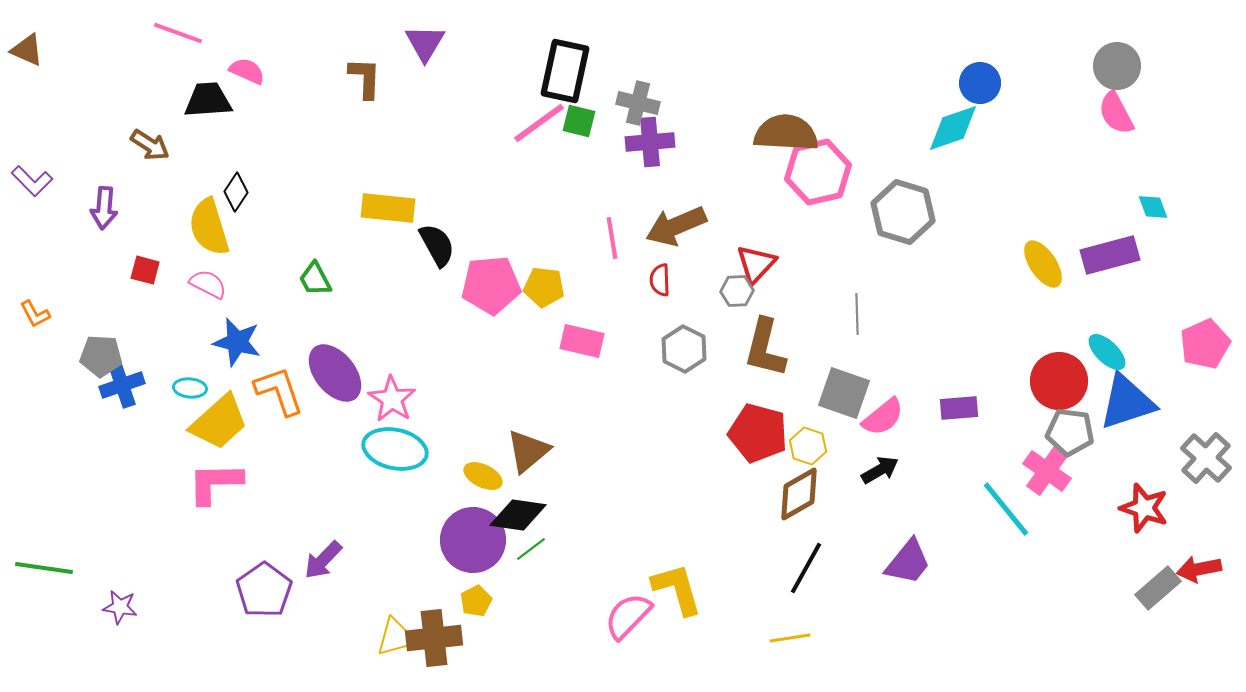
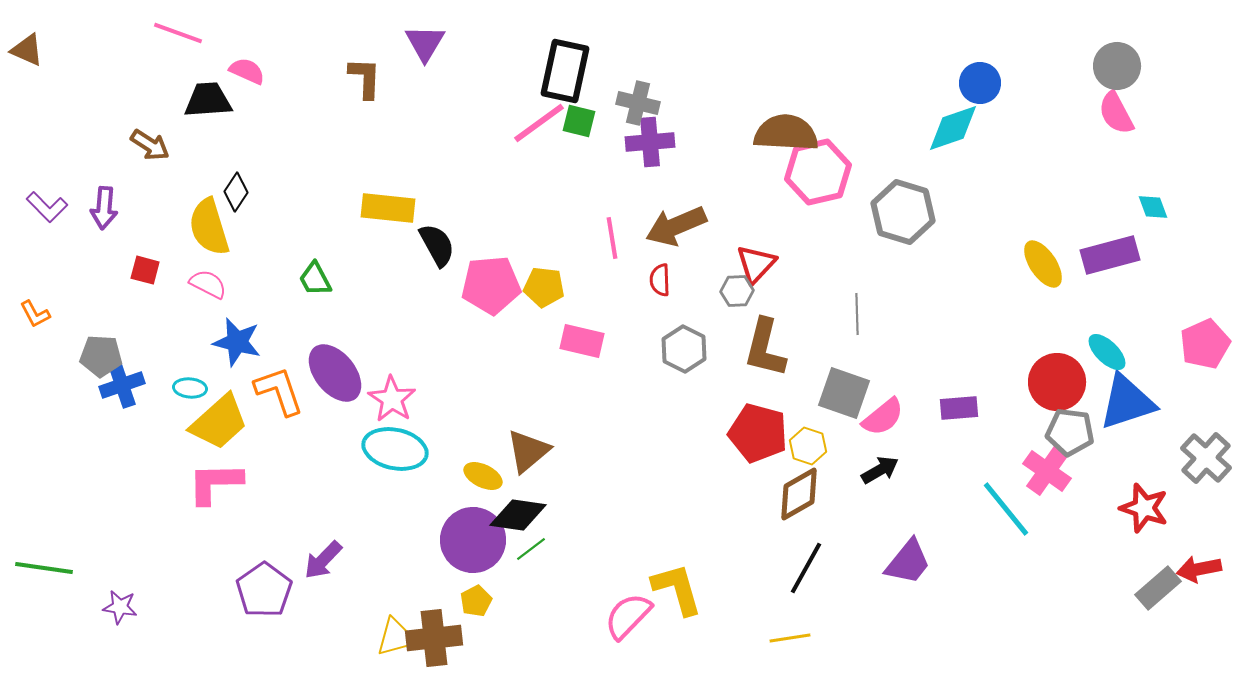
purple L-shape at (32, 181): moved 15 px right, 26 px down
red circle at (1059, 381): moved 2 px left, 1 px down
